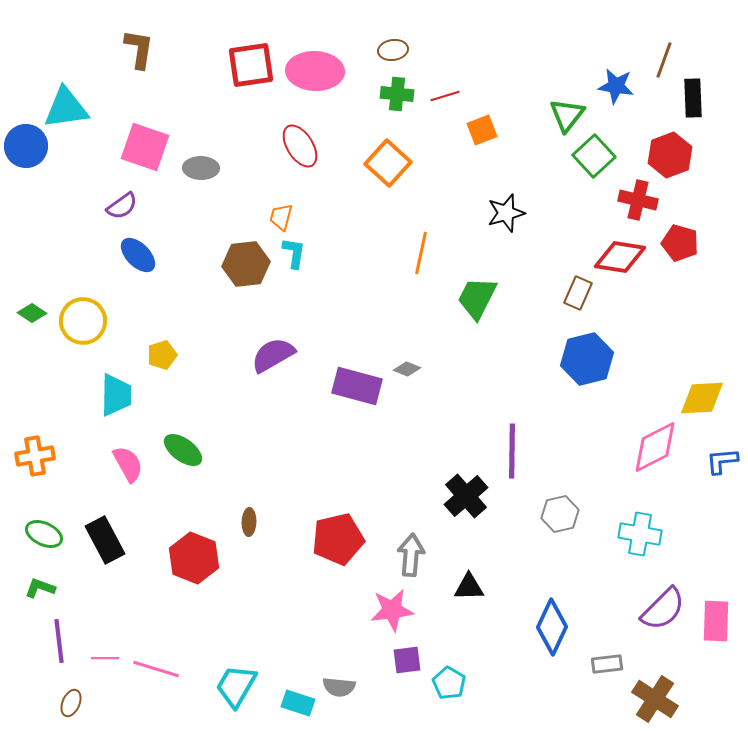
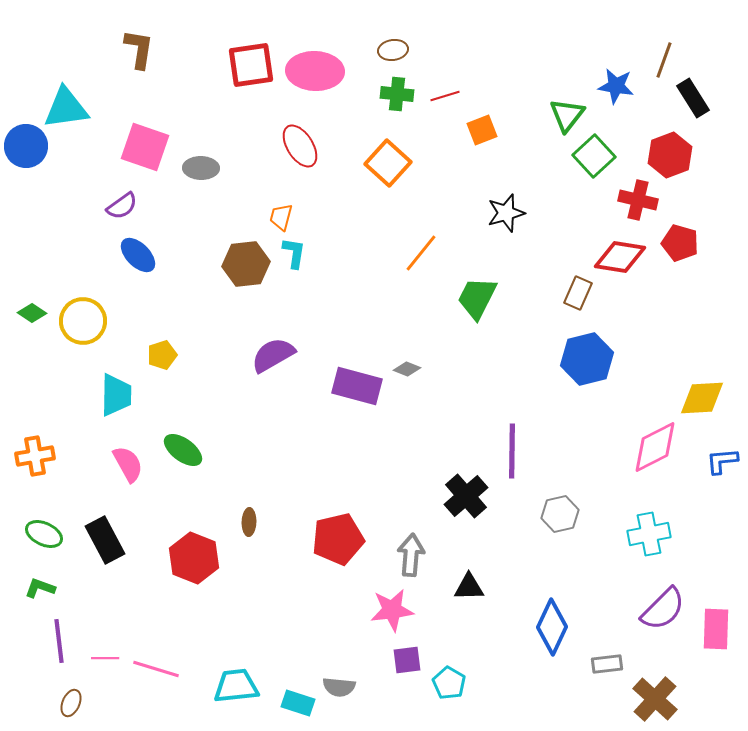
black rectangle at (693, 98): rotated 30 degrees counterclockwise
orange line at (421, 253): rotated 27 degrees clockwise
cyan cross at (640, 534): moved 9 px right; rotated 21 degrees counterclockwise
pink rectangle at (716, 621): moved 8 px down
cyan trapezoid at (236, 686): rotated 54 degrees clockwise
brown cross at (655, 699): rotated 9 degrees clockwise
